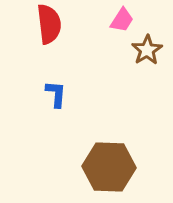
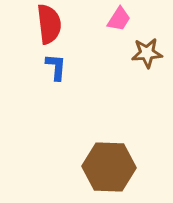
pink trapezoid: moved 3 px left, 1 px up
brown star: moved 3 px down; rotated 28 degrees clockwise
blue L-shape: moved 27 px up
